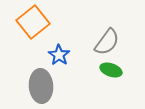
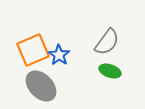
orange square: moved 28 px down; rotated 16 degrees clockwise
green ellipse: moved 1 px left, 1 px down
gray ellipse: rotated 40 degrees counterclockwise
